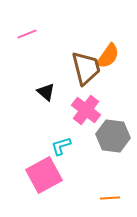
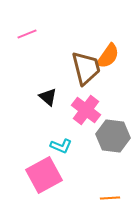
black triangle: moved 2 px right, 5 px down
cyan L-shape: rotated 140 degrees counterclockwise
